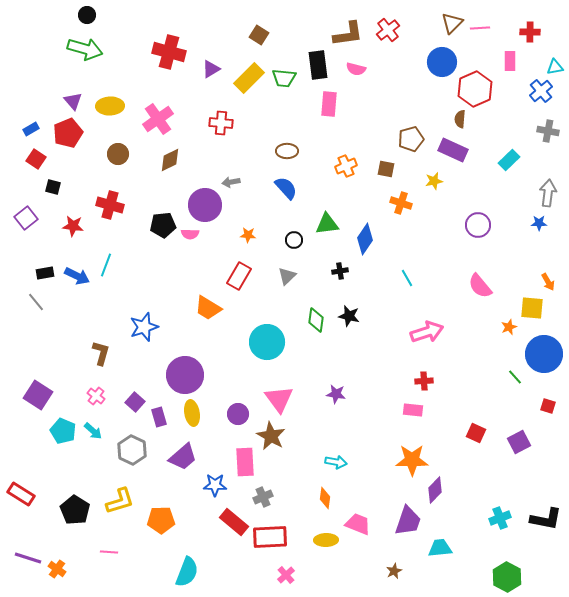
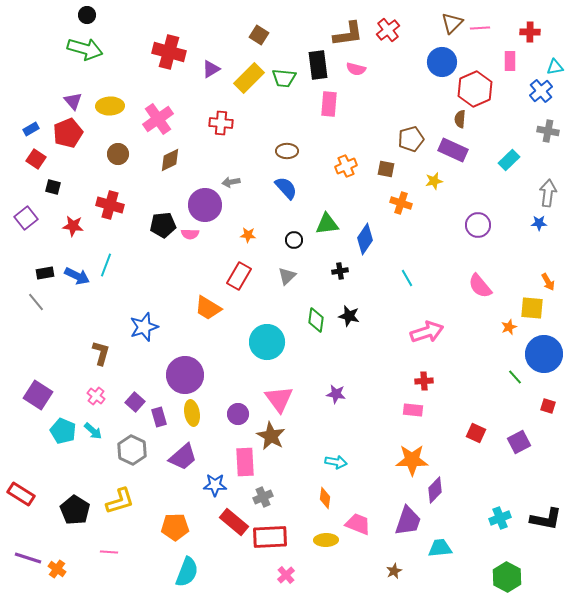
orange pentagon at (161, 520): moved 14 px right, 7 px down
